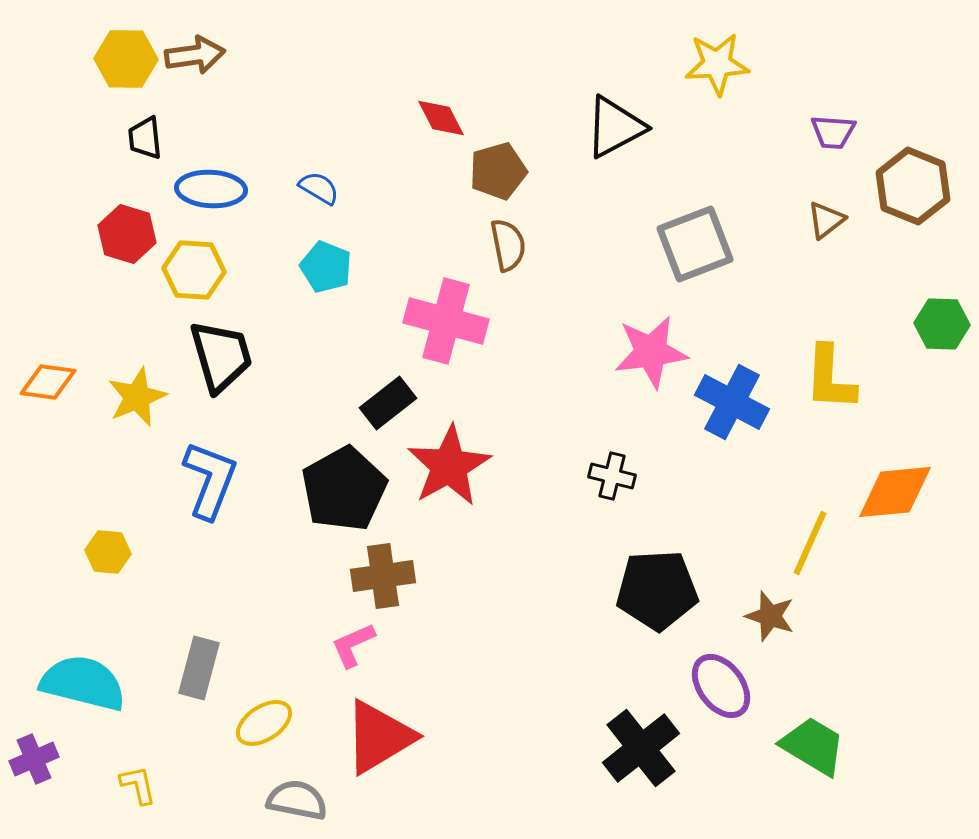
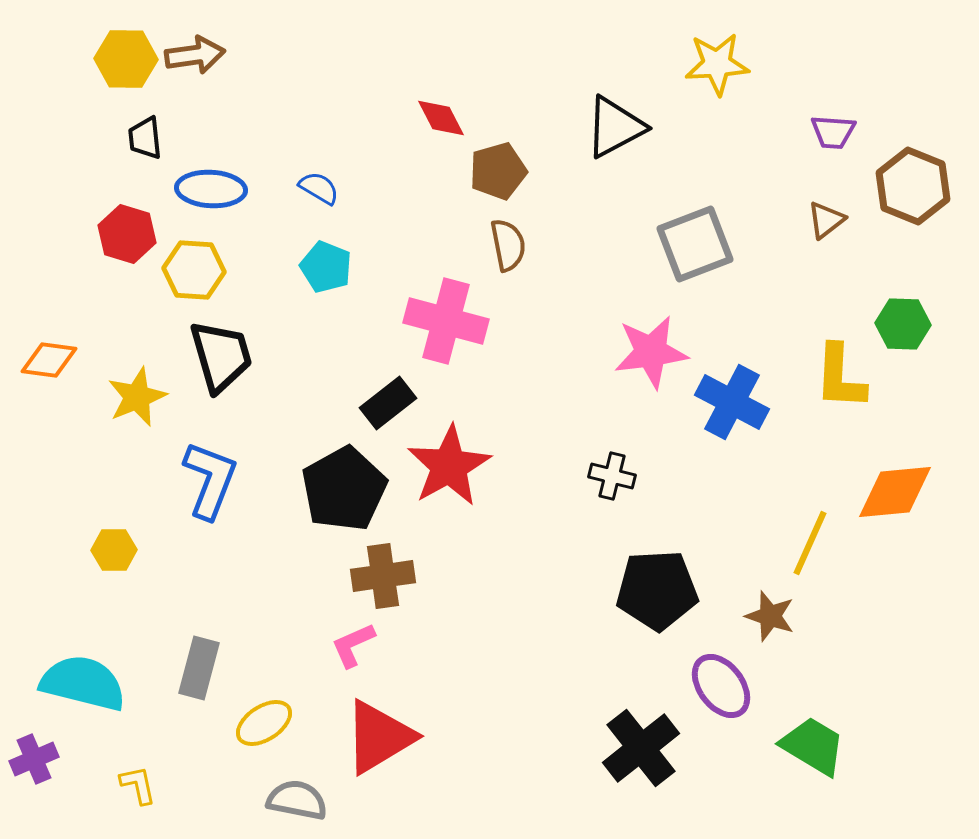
green hexagon at (942, 324): moved 39 px left
yellow L-shape at (830, 378): moved 10 px right, 1 px up
orange diamond at (48, 382): moved 1 px right, 22 px up
yellow hexagon at (108, 552): moved 6 px right, 2 px up; rotated 6 degrees counterclockwise
